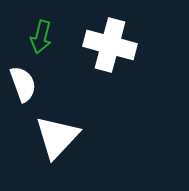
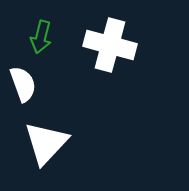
white triangle: moved 11 px left, 6 px down
